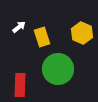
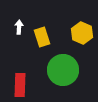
white arrow: rotated 48 degrees counterclockwise
green circle: moved 5 px right, 1 px down
